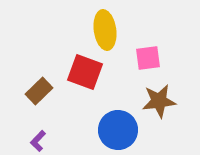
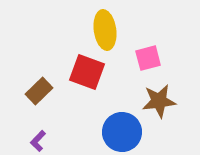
pink square: rotated 8 degrees counterclockwise
red square: moved 2 px right
blue circle: moved 4 px right, 2 px down
